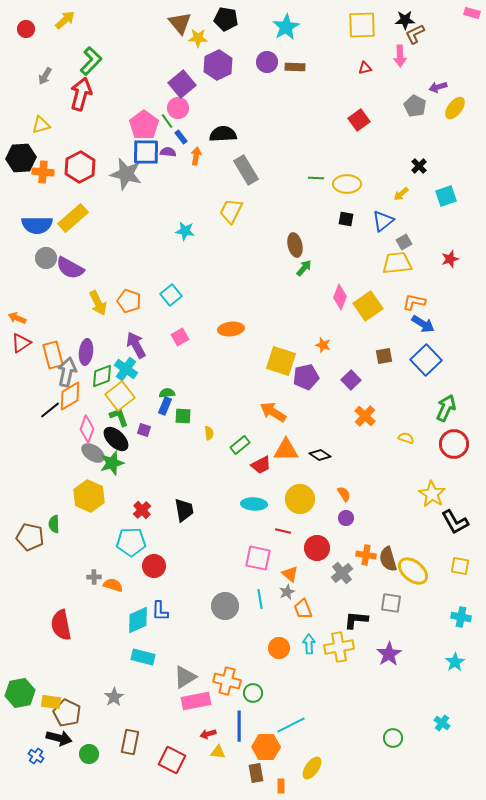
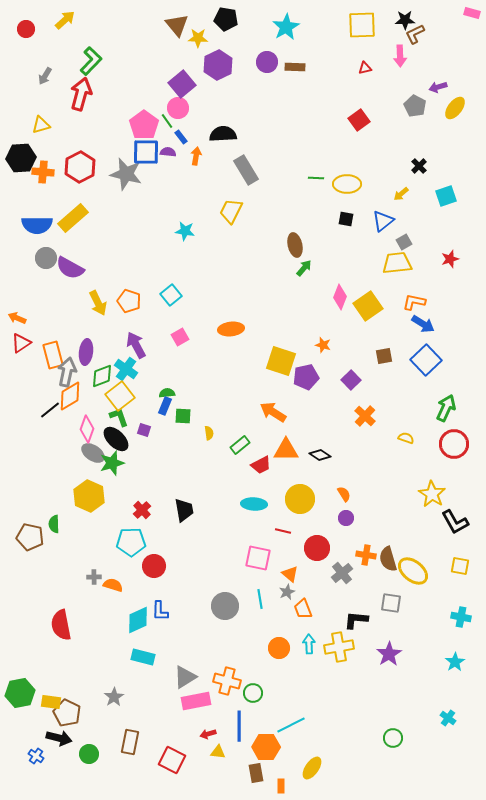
brown triangle at (180, 23): moved 3 px left, 2 px down
cyan cross at (442, 723): moved 6 px right, 5 px up
